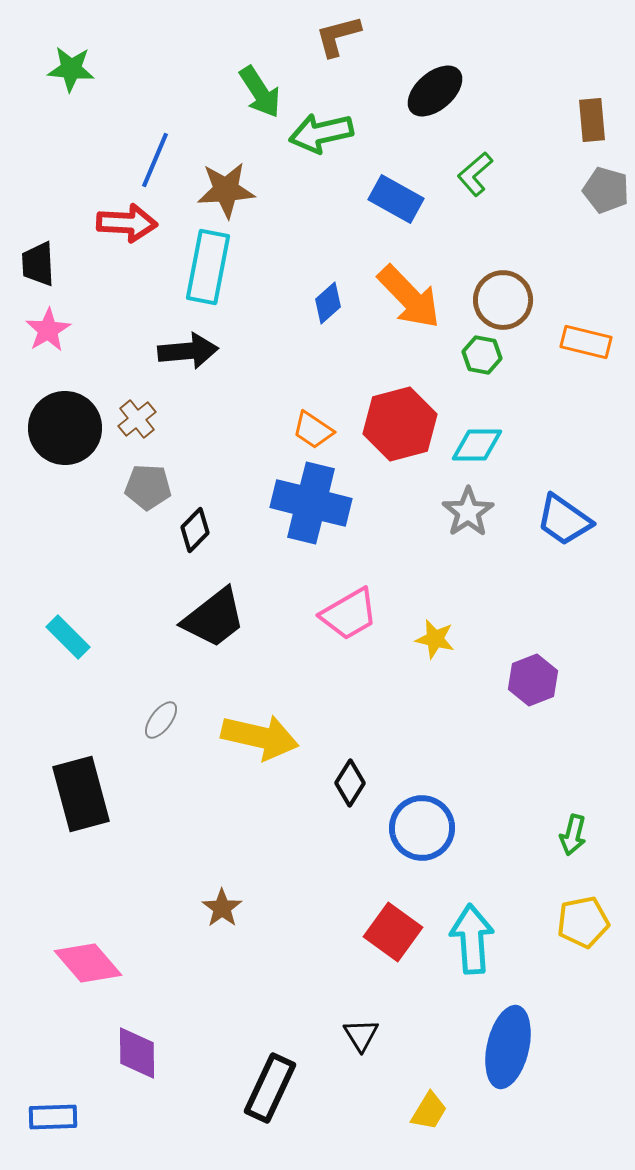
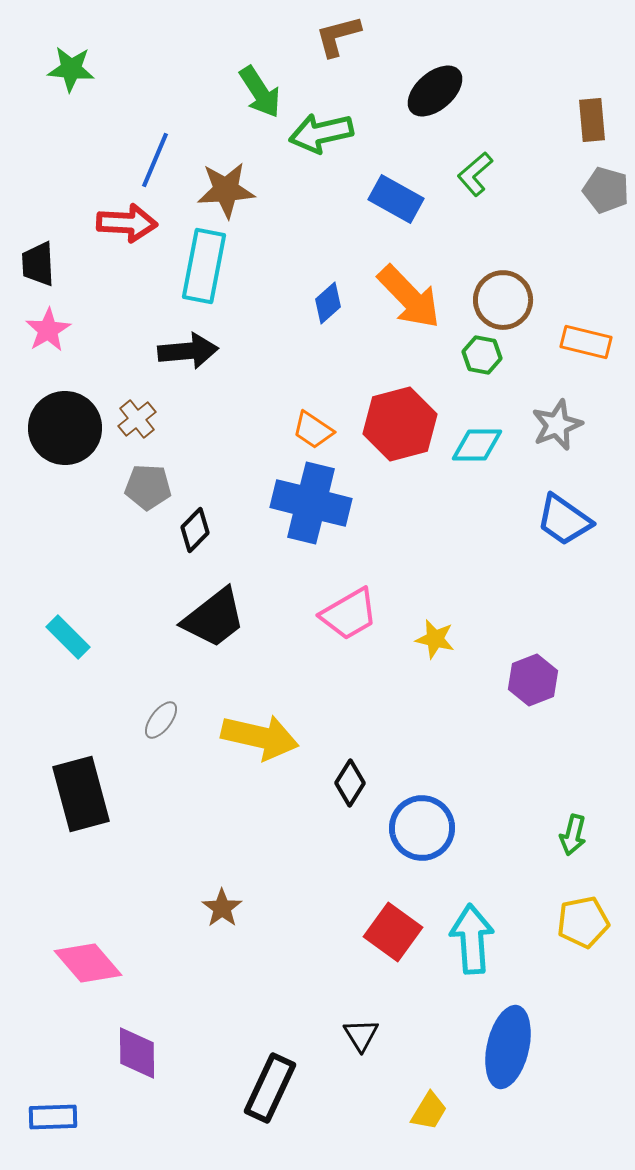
cyan rectangle at (208, 267): moved 4 px left, 1 px up
gray star at (468, 512): moved 89 px right, 87 px up; rotated 12 degrees clockwise
